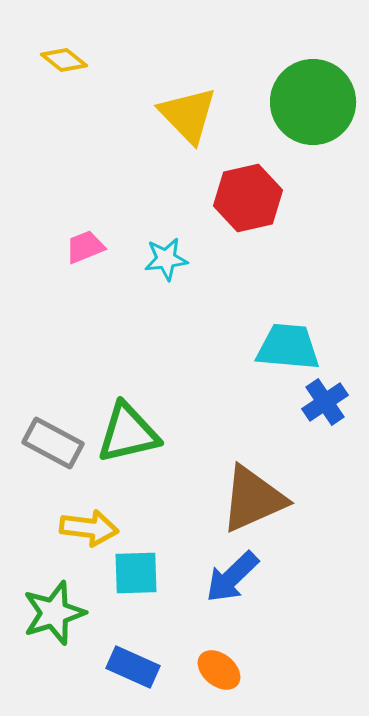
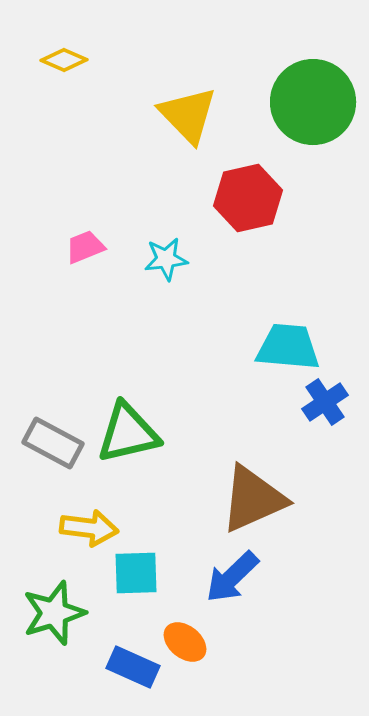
yellow diamond: rotated 15 degrees counterclockwise
orange ellipse: moved 34 px left, 28 px up
